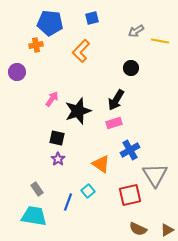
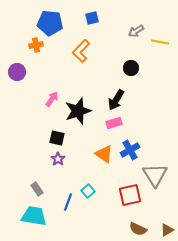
yellow line: moved 1 px down
orange triangle: moved 3 px right, 10 px up
